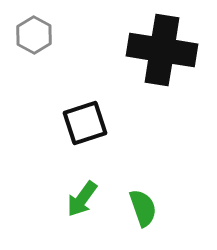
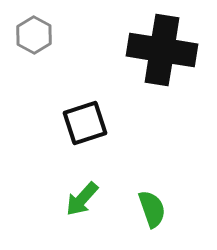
green arrow: rotated 6 degrees clockwise
green semicircle: moved 9 px right, 1 px down
